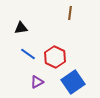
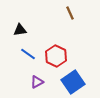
brown line: rotated 32 degrees counterclockwise
black triangle: moved 1 px left, 2 px down
red hexagon: moved 1 px right, 1 px up
